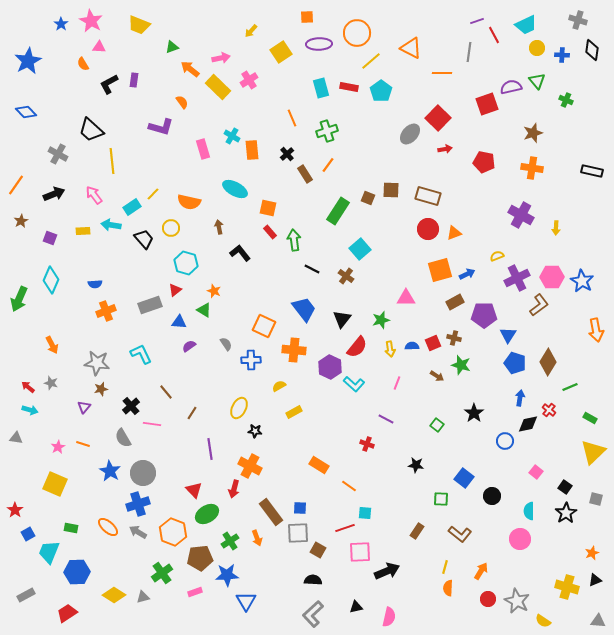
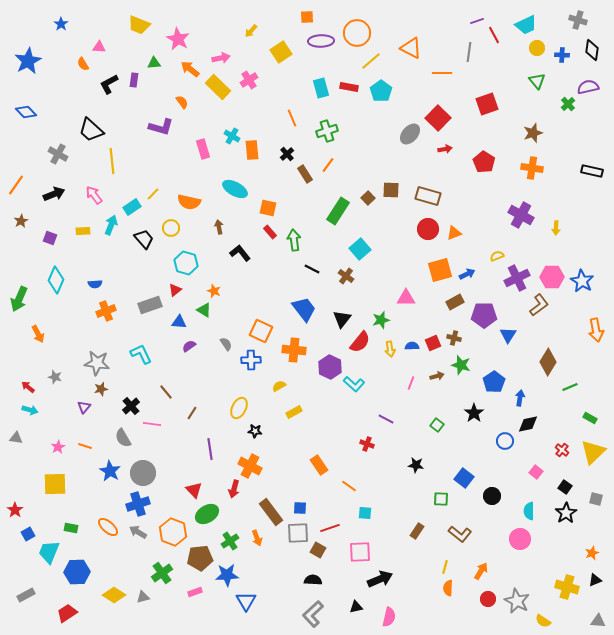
pink star at (91, 21): moved 87 px right, 18 px down
purple ellipse at (319, 44): moved 2 px right, 3 px up
green triangle at (172, 47): moved 18 px left, 16 px down; rotated 16 degrees clockwise
purple semicircle at (511, 87): moved 77 px right
green cross at (566, 100): moved 2 px right, 4 px down; rotated 24 degrees clockwise
red pentagon at (484, 162): rotated 20 degrees clockwise
brown square at (368, 198): rotated 24 degrees clockwise
cyan arrow at (111, 225): rotated 102 degrees clockwise
cyan diamond at (51, 280): moved 5 px right
orange square at (264, 326): moved 3 px left, 5 px down
orange arrow at (52, 345): moved 14 px left, 11 px up
red semicircle at (357, 347): moved 3 px right, 5 px up
blue pentagon at (515, 363): moved 21 px left, 19 px down; rotated 20 degrees clockwise
brown arrow at (437, 376): rotated 48 degrees counterclockwise
gray star at (51, 383): moved 4 px right, 6 px up
pink line at (397, 383): moved 14 px right
red cross at (549, 410): moved 13 px right, 40 px down
orange line at (83, 444): moved 2 px right, 2 px down
orange rectangle at (319, 465): rotated 24 degrees clockwise
yellow square at (55, 484): rotated 25 degrees counterclockwise
red line at (345, 528): moved 15 px left
black arrow at (387, 571): moved 7 px left, 8 px down
